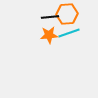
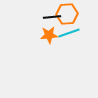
black line: moved 2 px right
